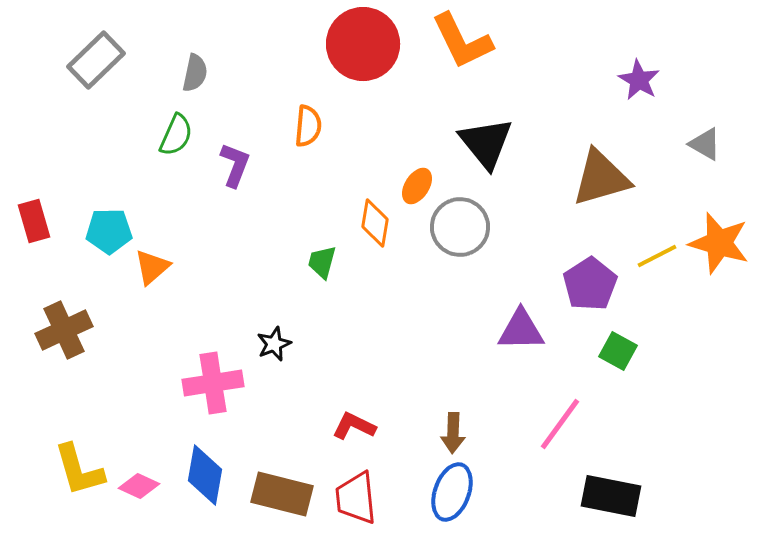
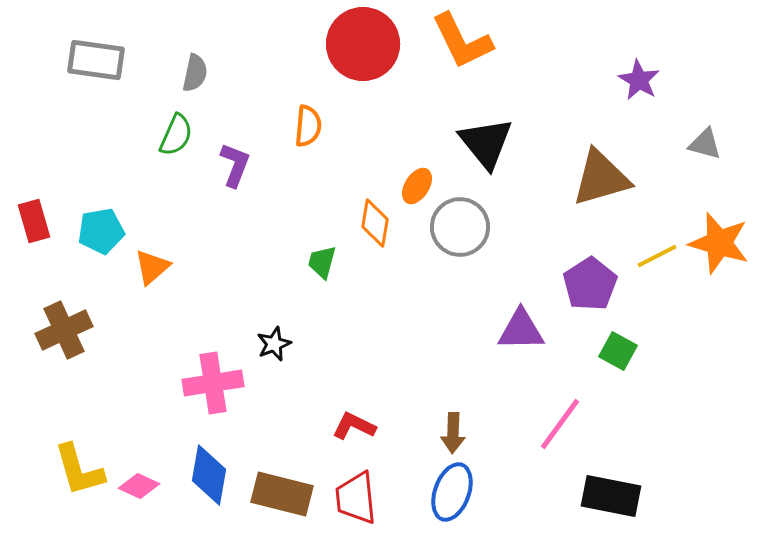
gray rectangle: rotated 52 degrees clockwise
gray triangle: rotated 15 degrees counterclockwise
cyan pentagon: moved 8 px left; rotated 9 degrees counterclockwise
blue diamond: moved 4 px right
